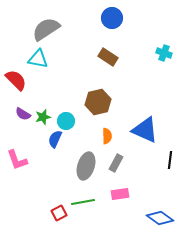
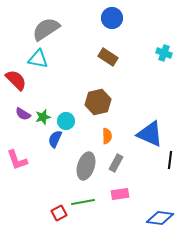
blue triangle: moved 5 px right, 4 px down
blue diamond: rotated 28 degrees counterclockwise
